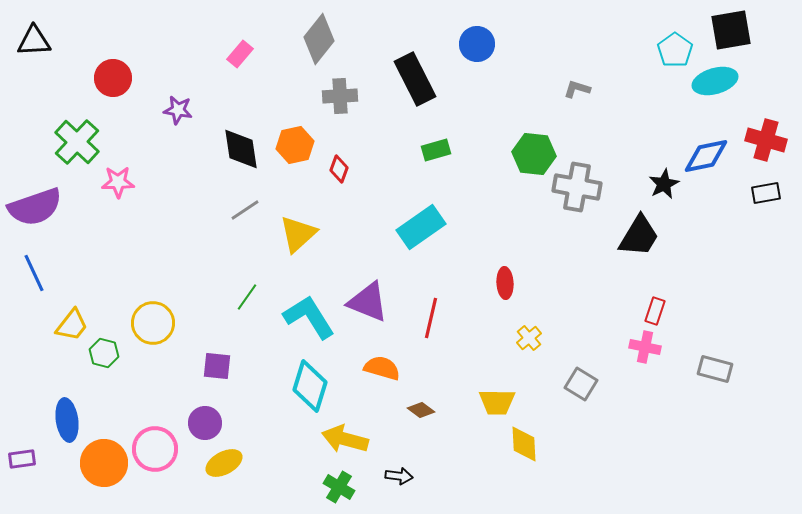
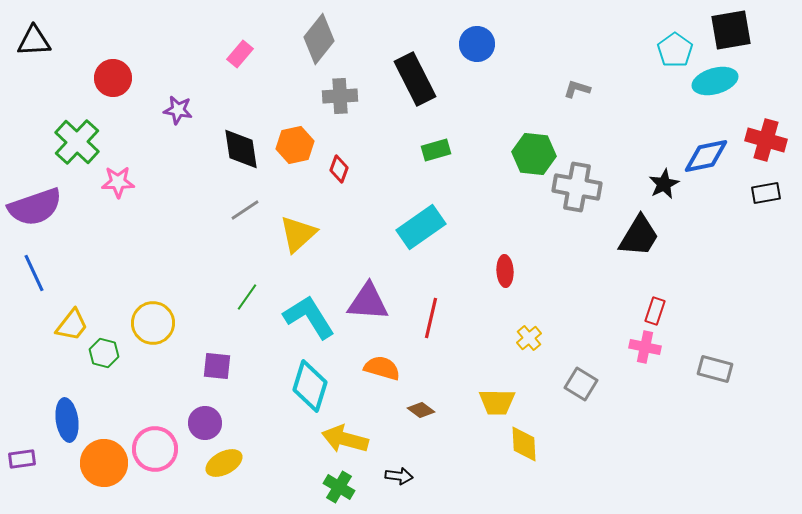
red ellipse at (505, 283): moved 12 px up
purple triangle at (368, 302): rotated 18 degrees counterclockwise
